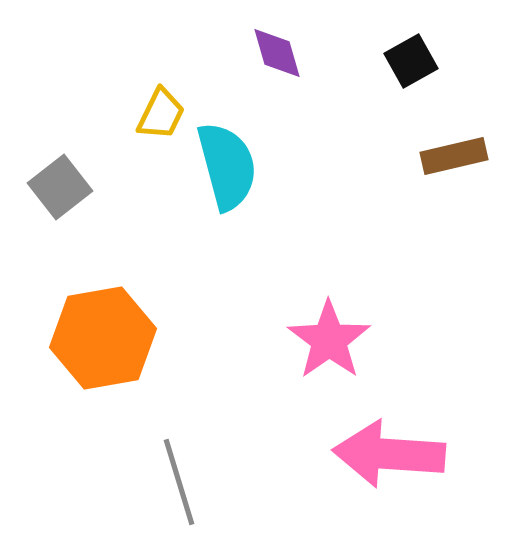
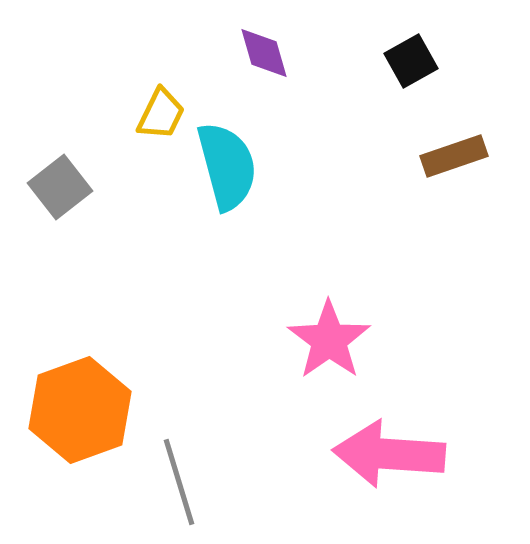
purple diamond: moved 13 px left
brown rectangle: rotated 6 degrees counterclockwise
orange hexagon: moved 23 px left, 72 px down; rotated 10 degrees counterclockwise
